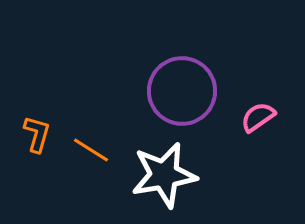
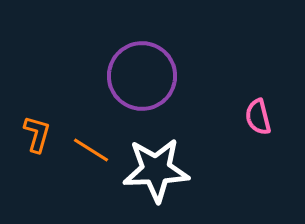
purple circle: moved 40 px left, 15 px up
pink semicircle: rotated 69 degrees counterclockwise
white star: moved 8 px left, 5 px up; rotated 8 degrees clockwise
